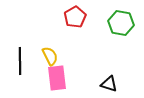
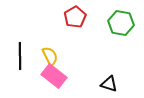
black line: moved 5 px up
pink rectangle: moved 3 px left, 2 px up; rotated 45 degrees counterclockwise
